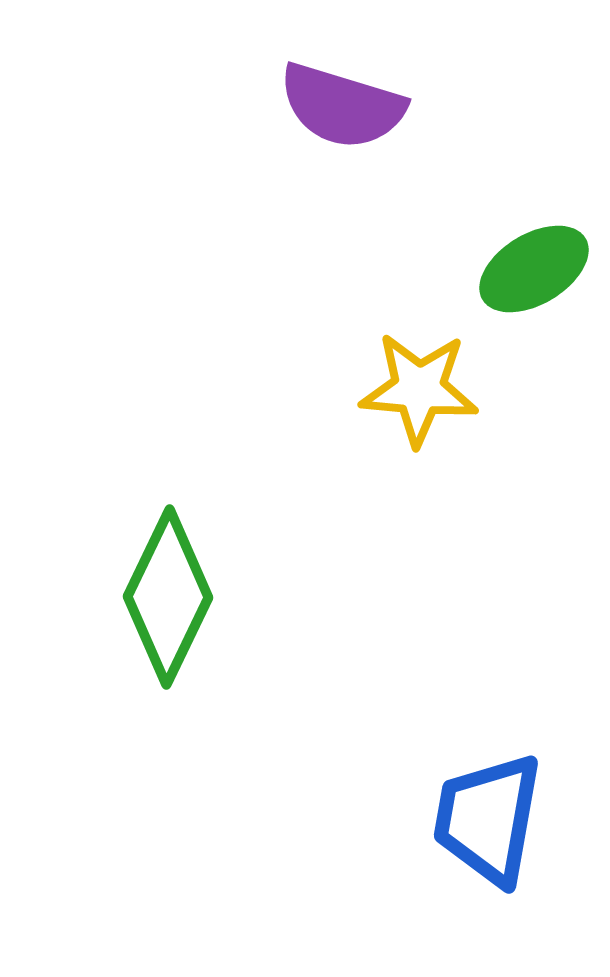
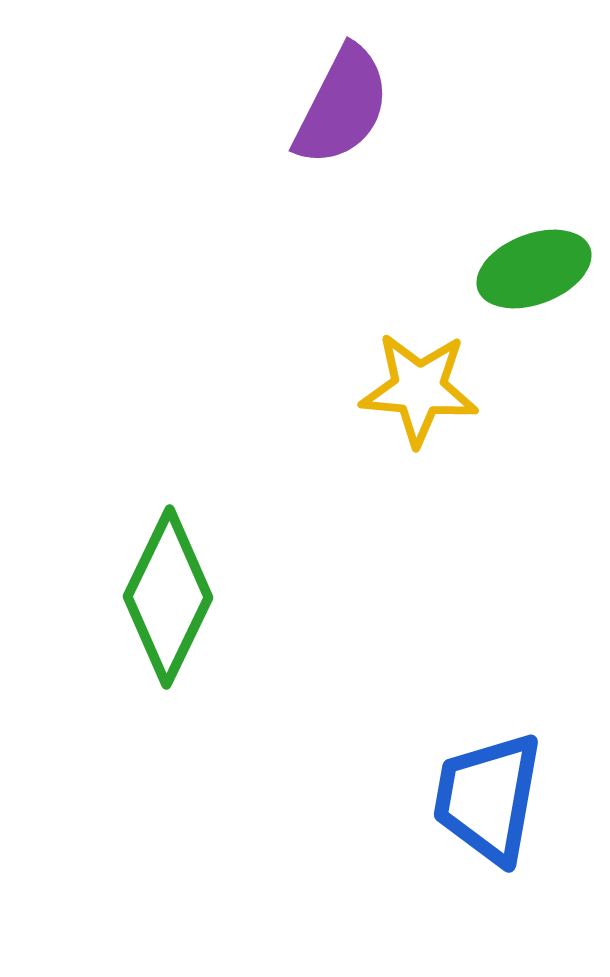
purple semicircle: rotated 80 degrees counterclockwise
green ellipse: rotated 10 degrees clockwise
blue trapezoid: moved 21 px up
